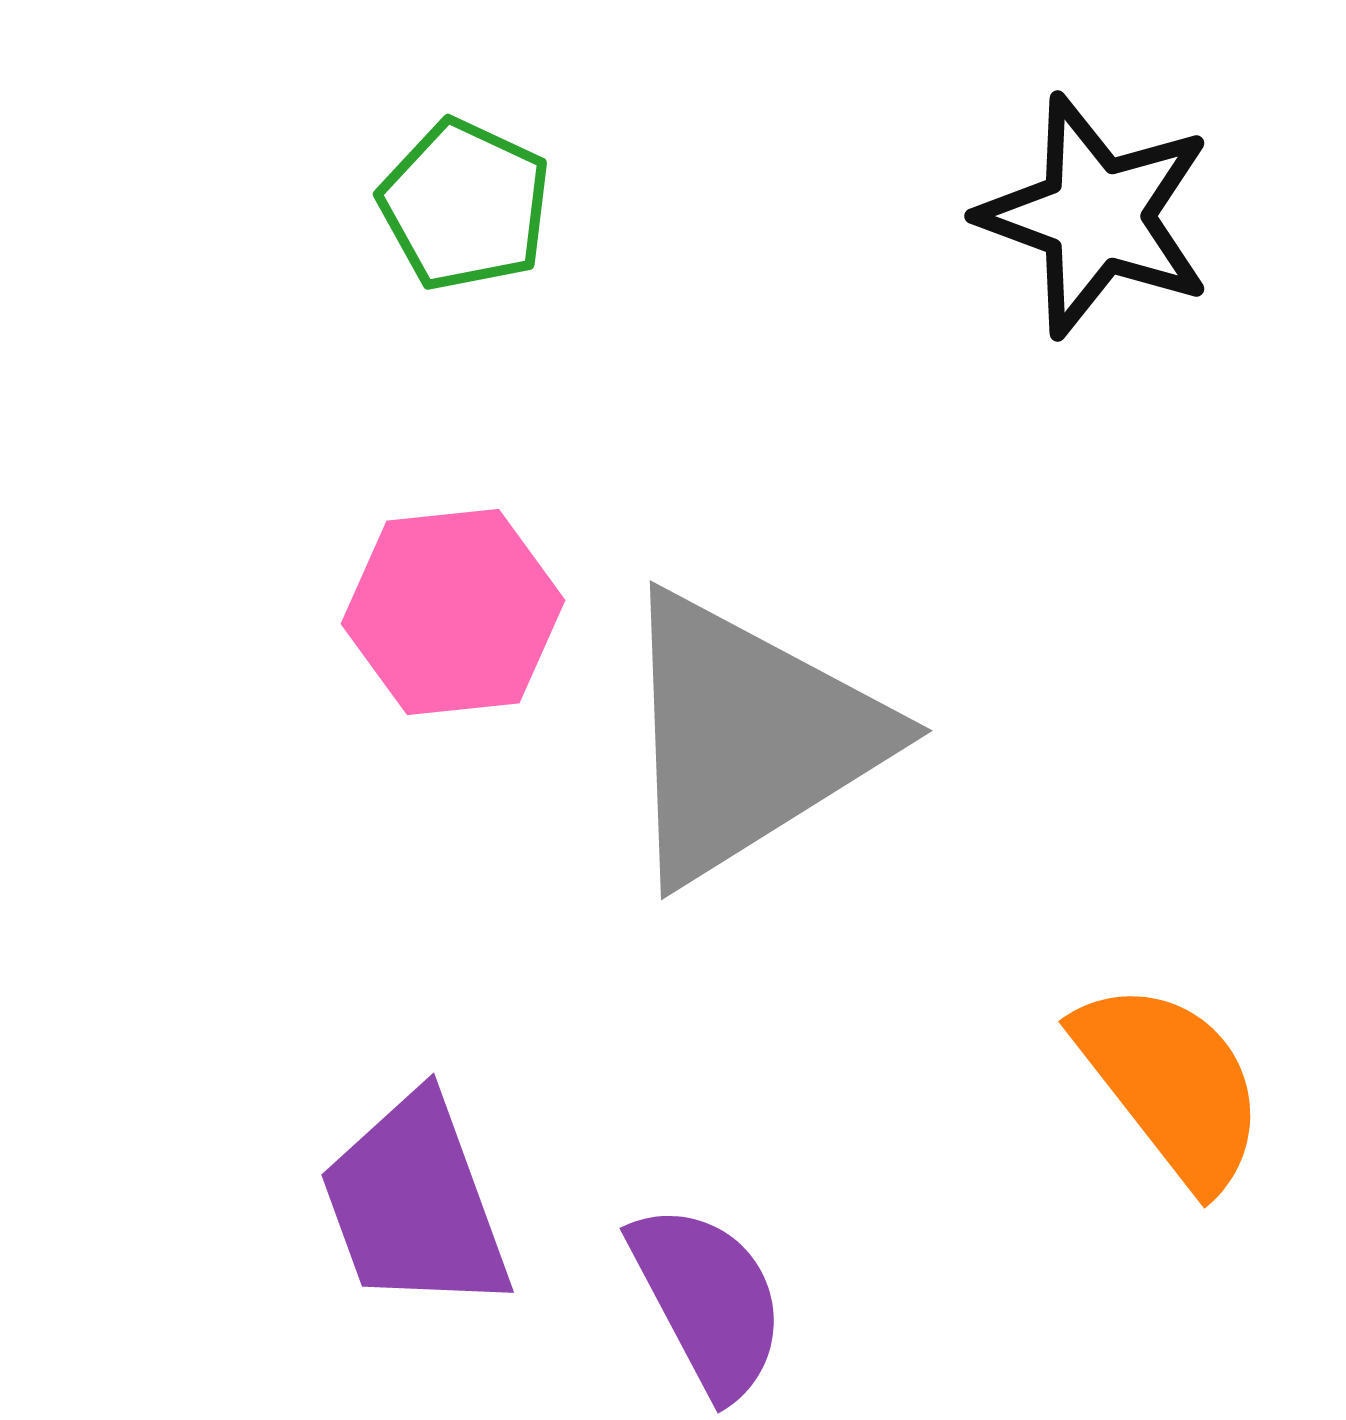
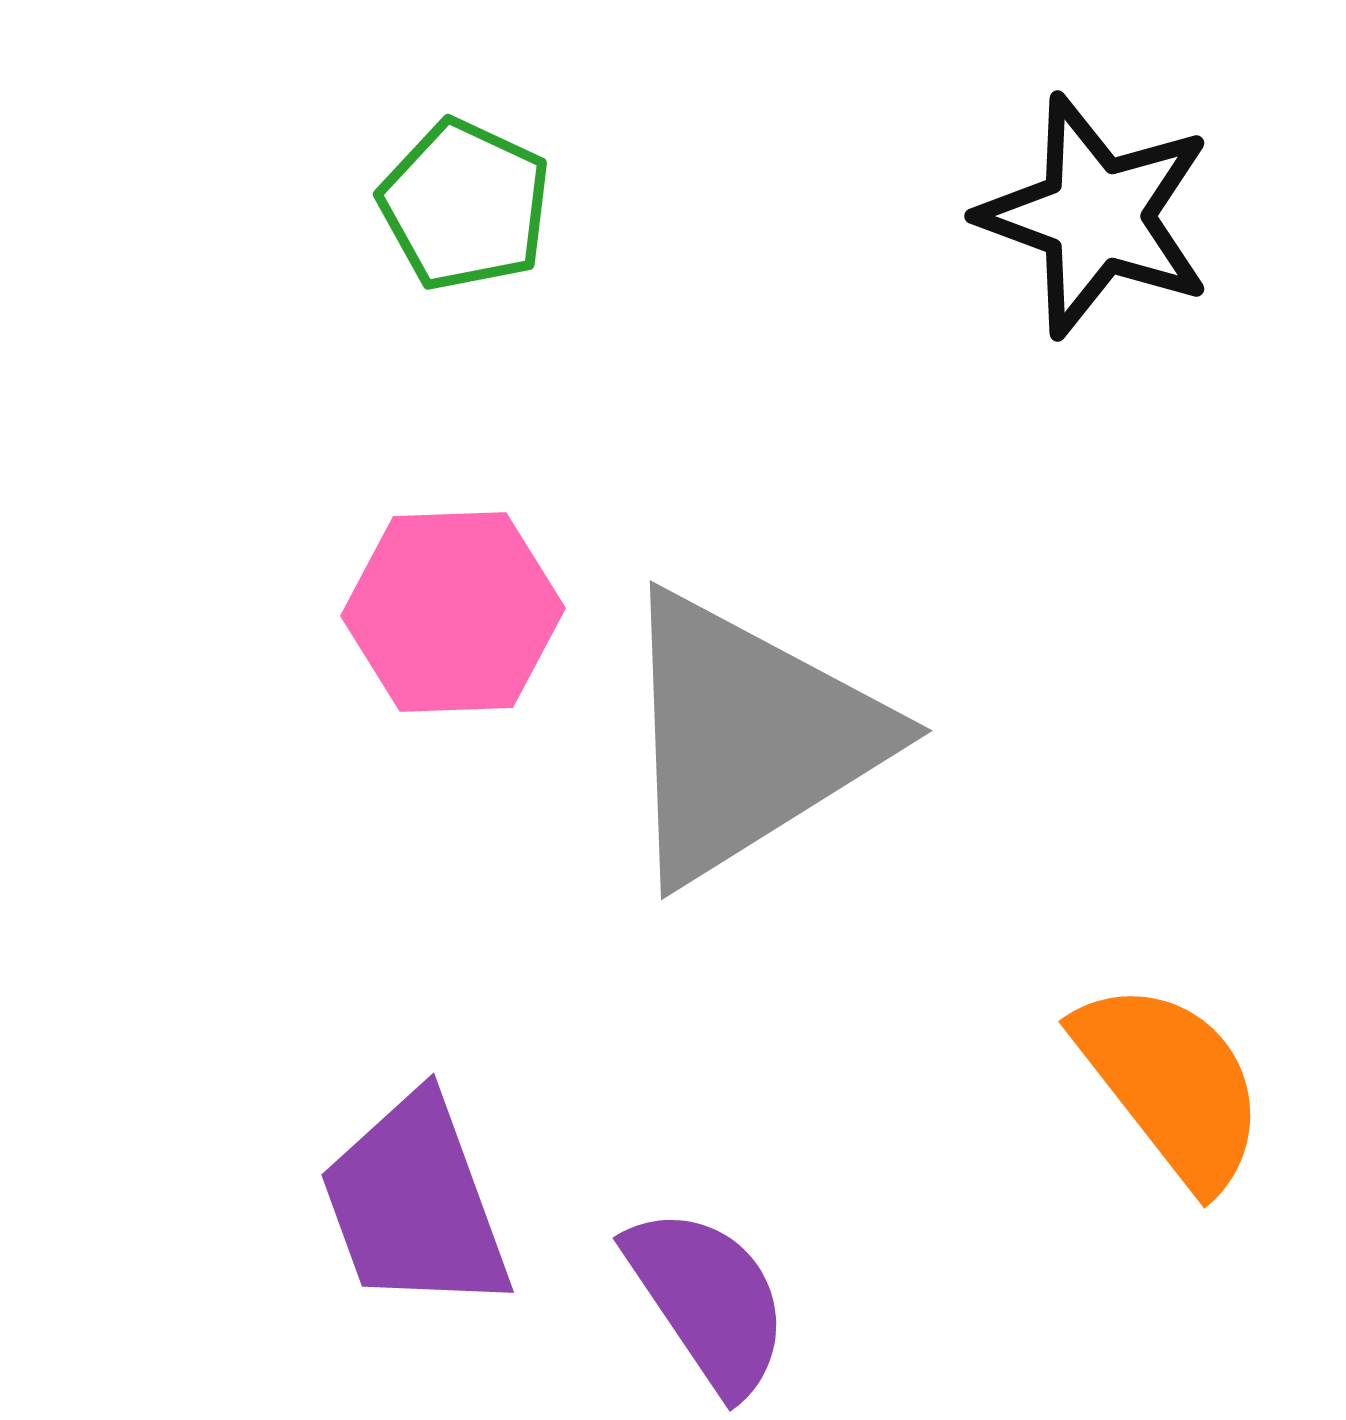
pink hexagon: rotated 4 degrees clockwise
purple semicircle: rotated 6 degrees counterclockwise
